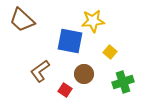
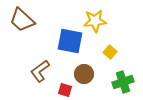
yellow star: moved 2 px right
red square: rotated 16 degrees counterclockwise
